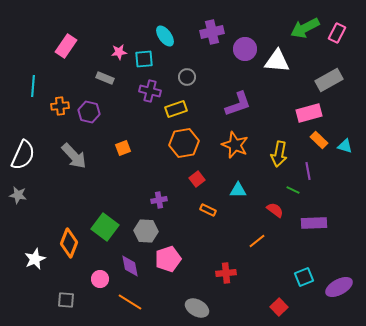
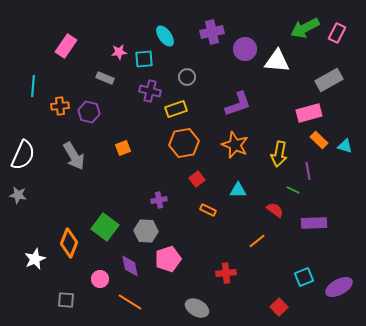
gray arrow at (74, 156): rotated 12 degrees clockwise
